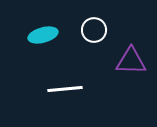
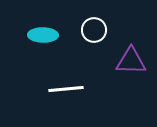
cyan ellipse: rotated 16 degrees clockwise
white line: moved 1 px right
